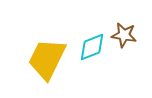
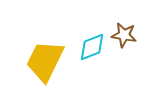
yellow trapezoid: moved 2 px left, 2 px down
